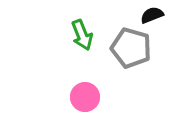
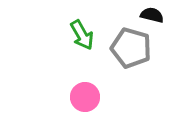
black semicircle: rotated 35 degrees clockwise
green arrow: rotated 8 degrees counterclockwise
